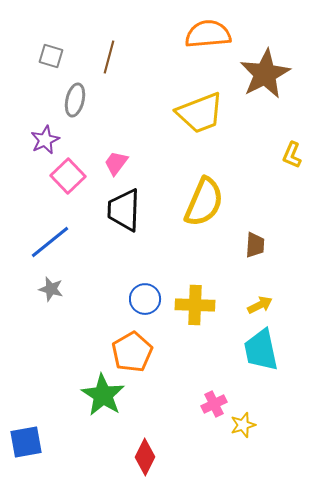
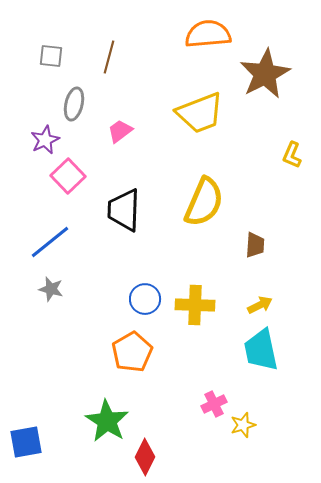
gray square: rotated 10 degrees counterclockwise
gray ellipse: moved 1 px left, 4 px down
pink trapezoid: moved 4 px right, 32 px up; rotated 16 degrees clockwise
green star: moved 4 px right, 26 px down
